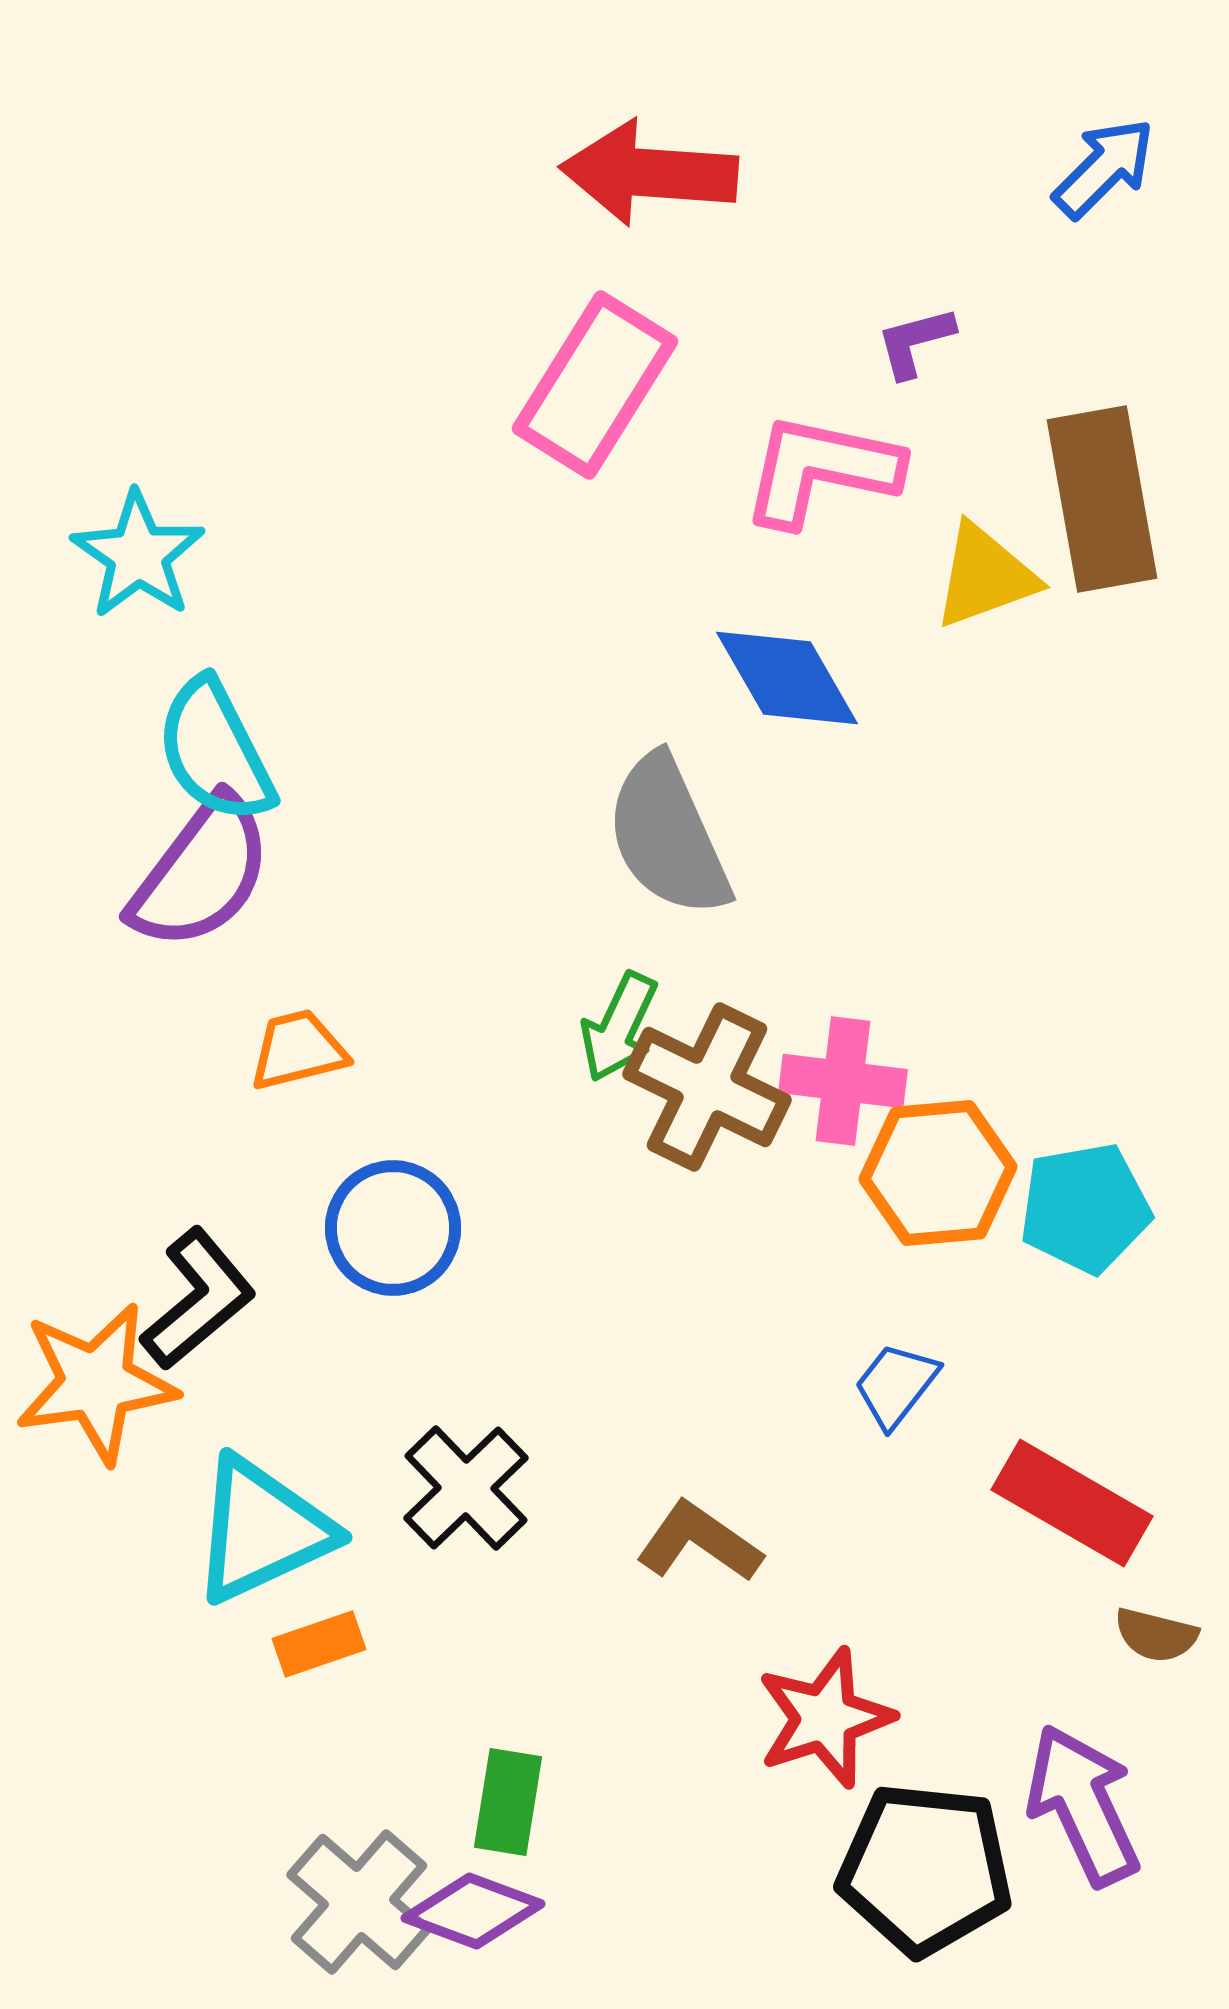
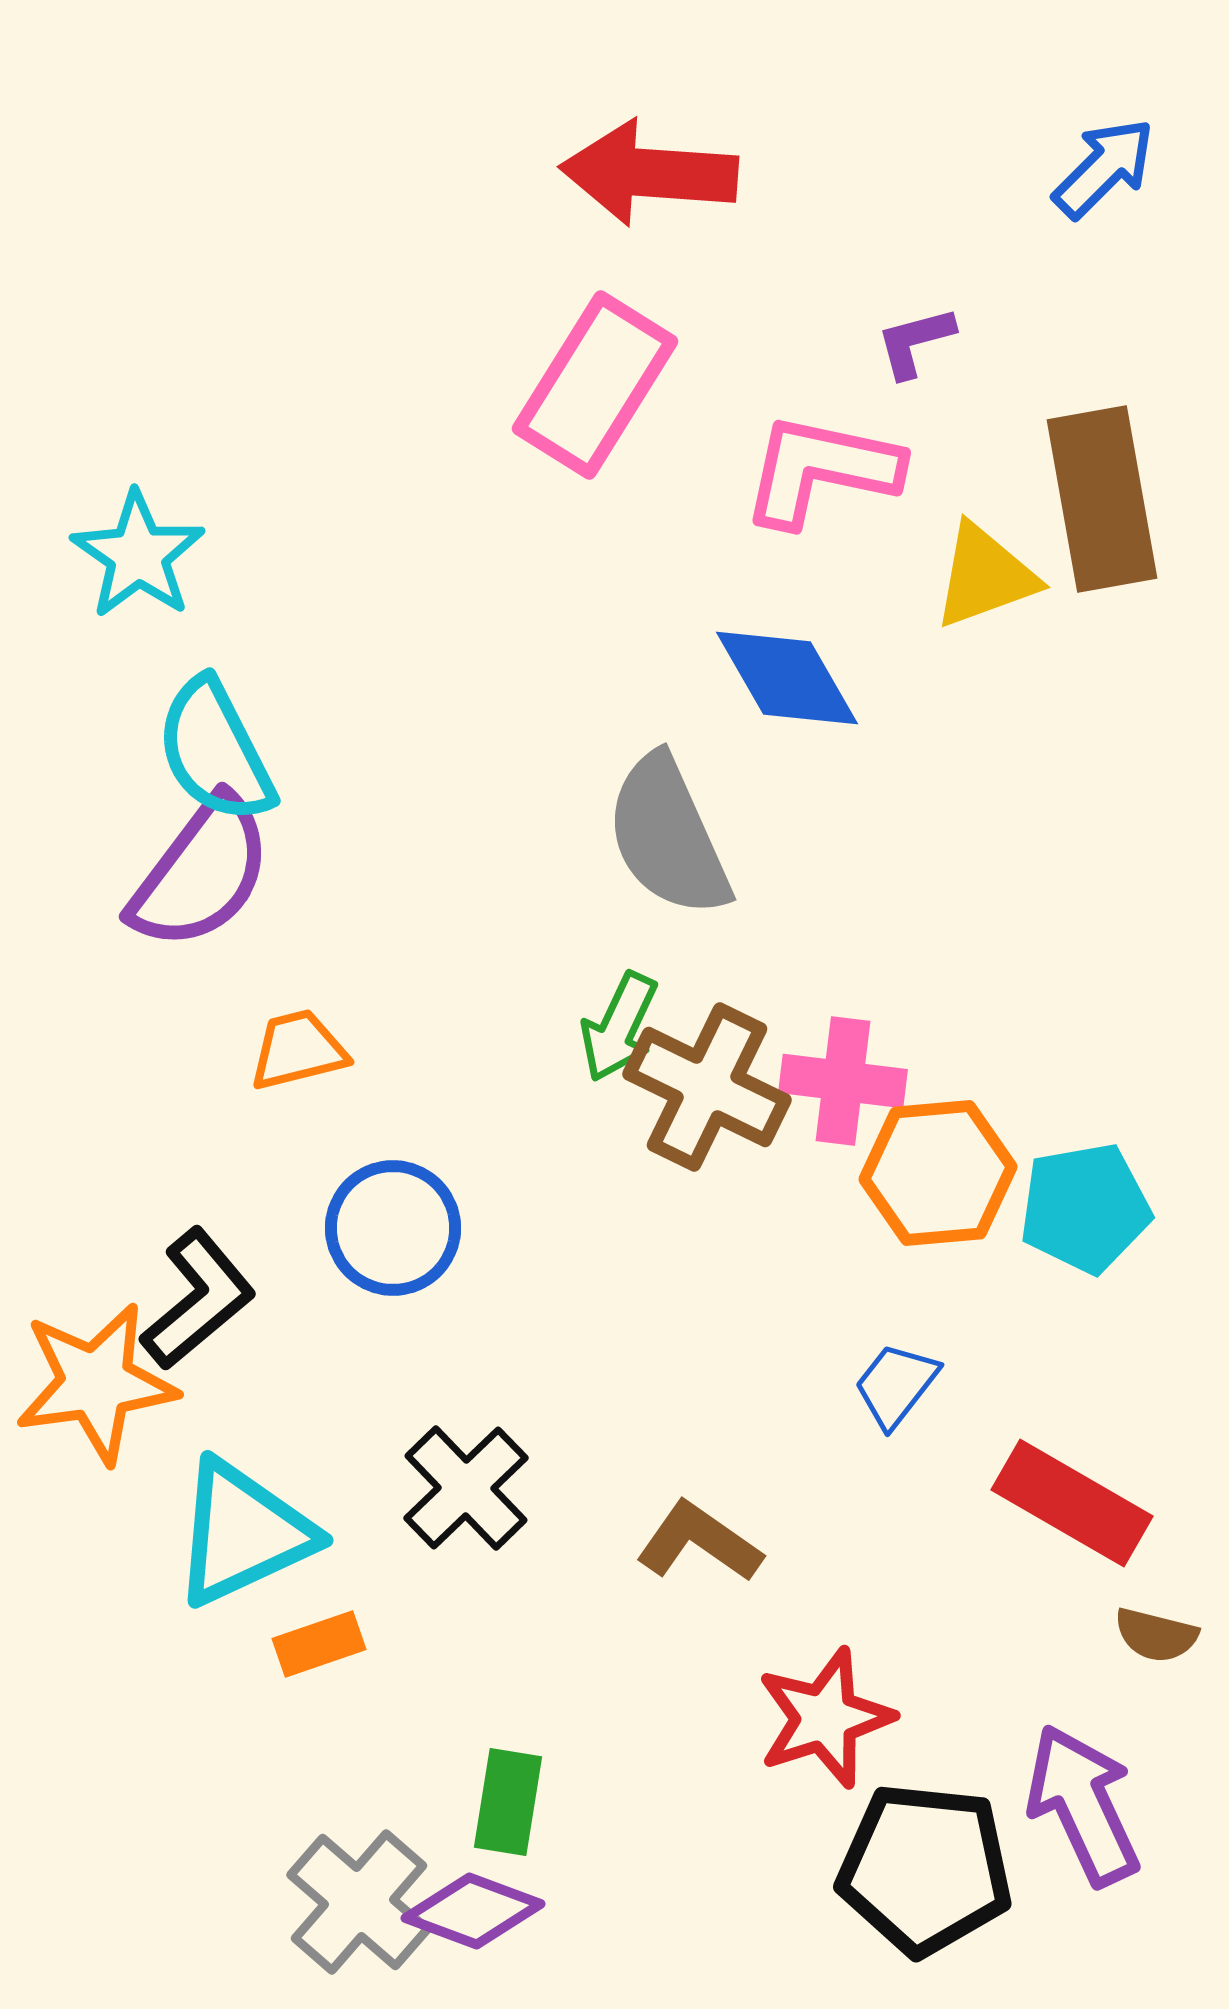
cyan triangle: moved 19 px left, 3 px down
